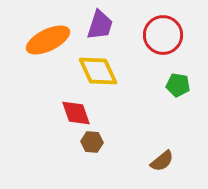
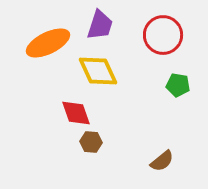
orange ellipse: moved 3 px down
brown hexagon: moved 1 px left
